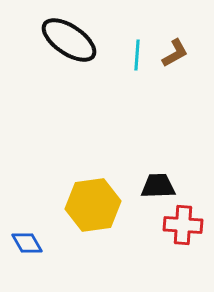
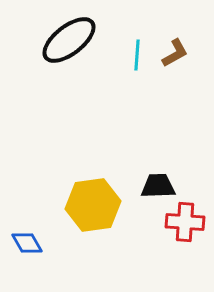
black ellipse: rotated 72 degrees counterclockwise
red cross: moved 2 px right, 3 px up
